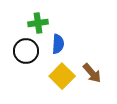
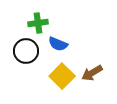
blue semicircle: rotated 108 degrees clockwise
brown arrow: rotated 100 degrees clockwise
